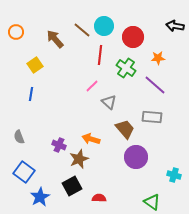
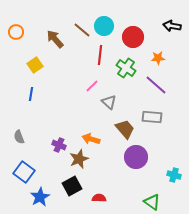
black arrow: moved 3 px left
purple line: moved 1 px right
